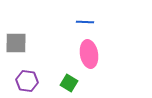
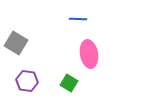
blue line: moved 7 px left, 3 px up
gray square: rotated 30 degrees clockwise
